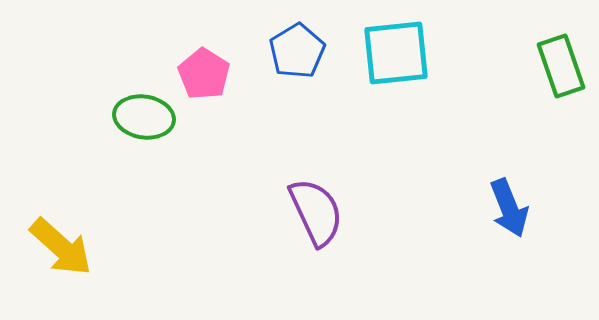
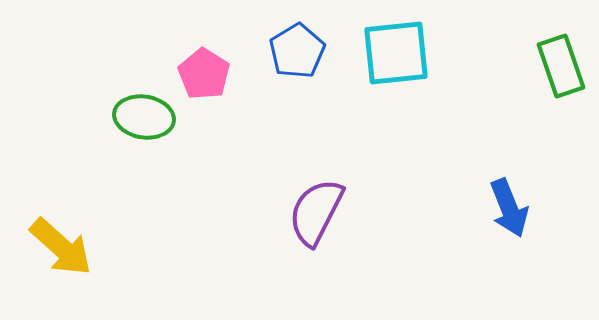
purple semicircle: rotated 128 degrees counterclockwise
